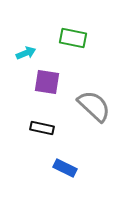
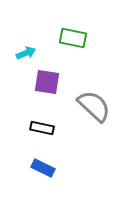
blue rectangle: moved 22 px left
